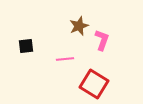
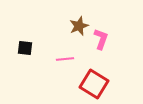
pink L-shape: moved 1 px left, 1 px up
black square: moved 1 px left, 2 px down; rotated 14 degrees clockwise
